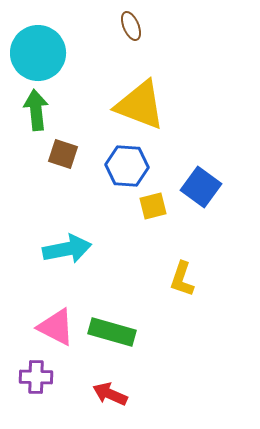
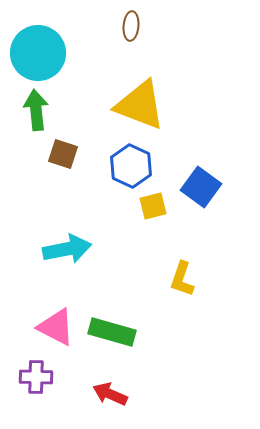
brown ellipse: rotated 28 degrees clockwise
blue hexagon: moved 4 px right; rotated 21 degrees clockwise
